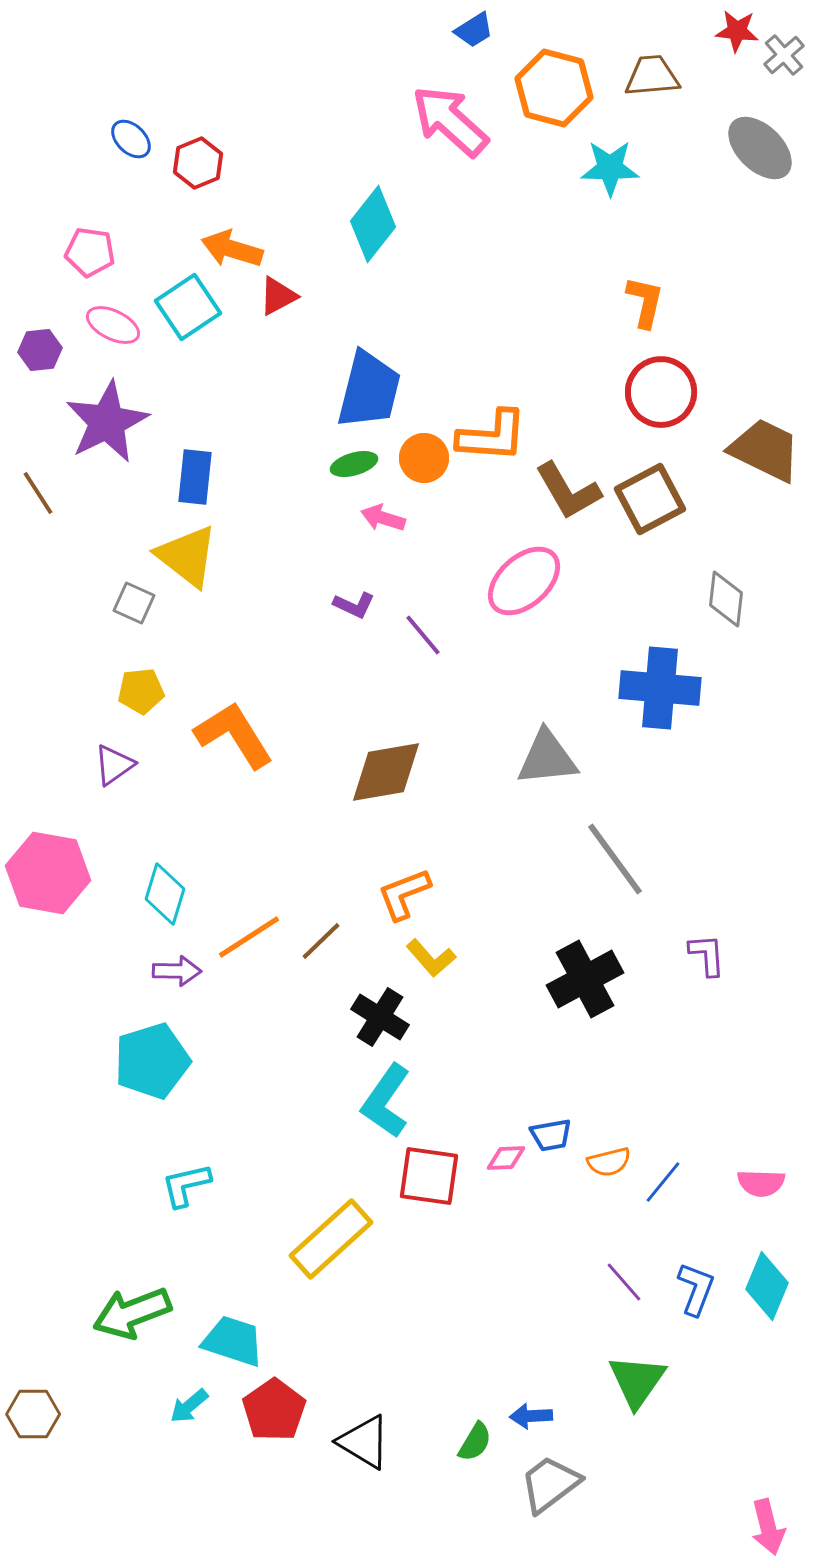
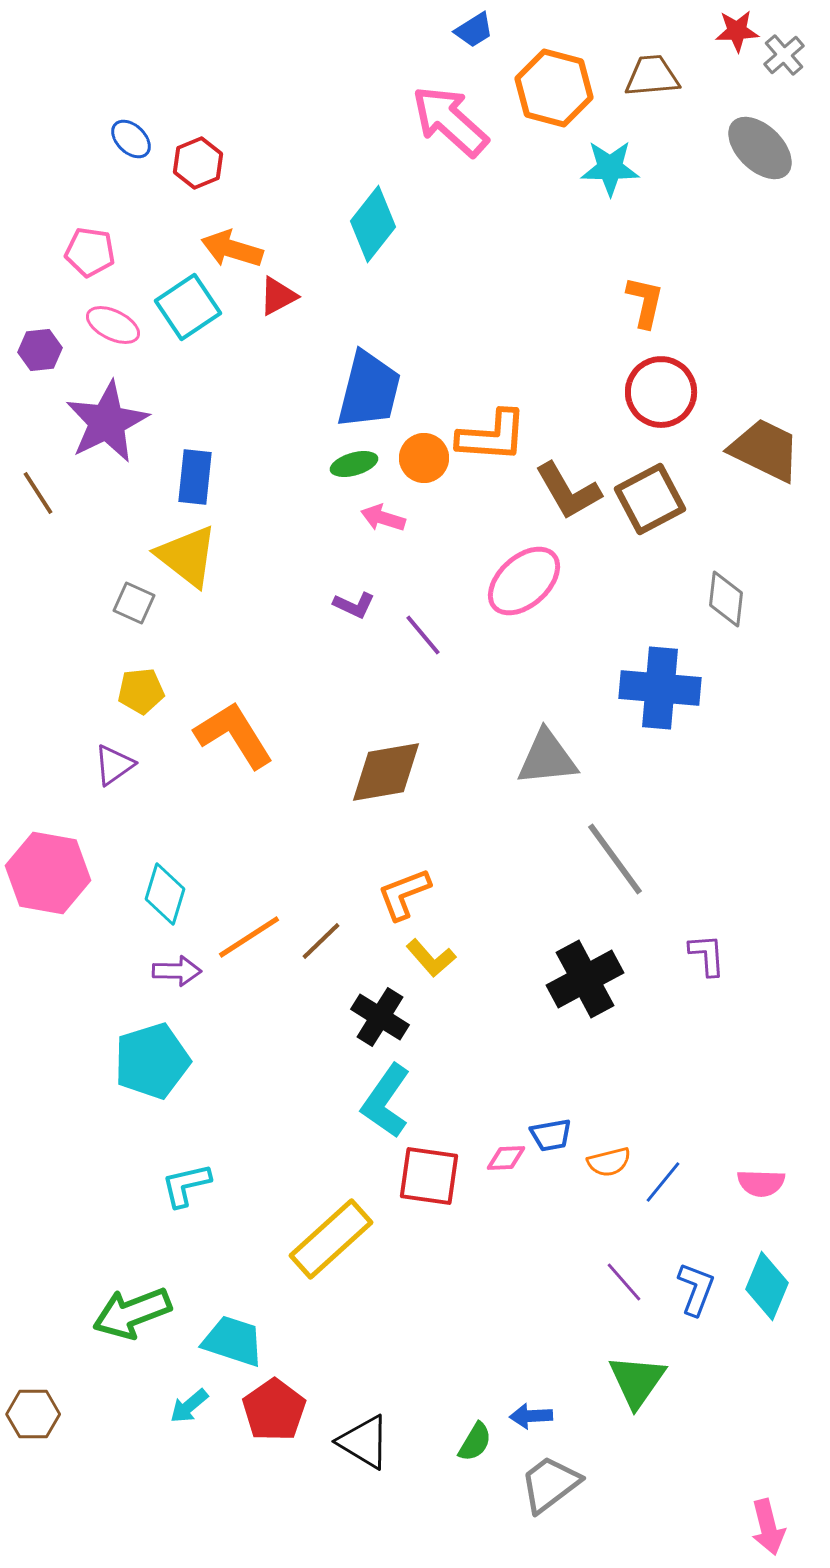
red star at (737, 31): rotated 9 degrees counterclockwise
